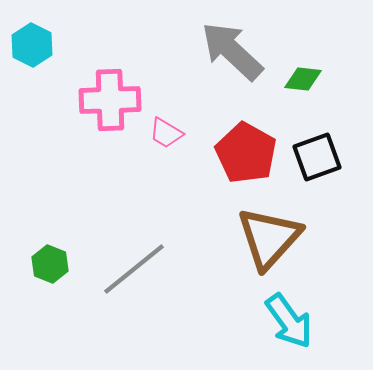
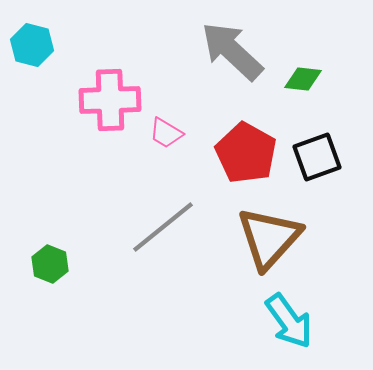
cyan hexagon: rotated 12 degrees counterclockwise
gray line: moved 29 px right, 42 px up
